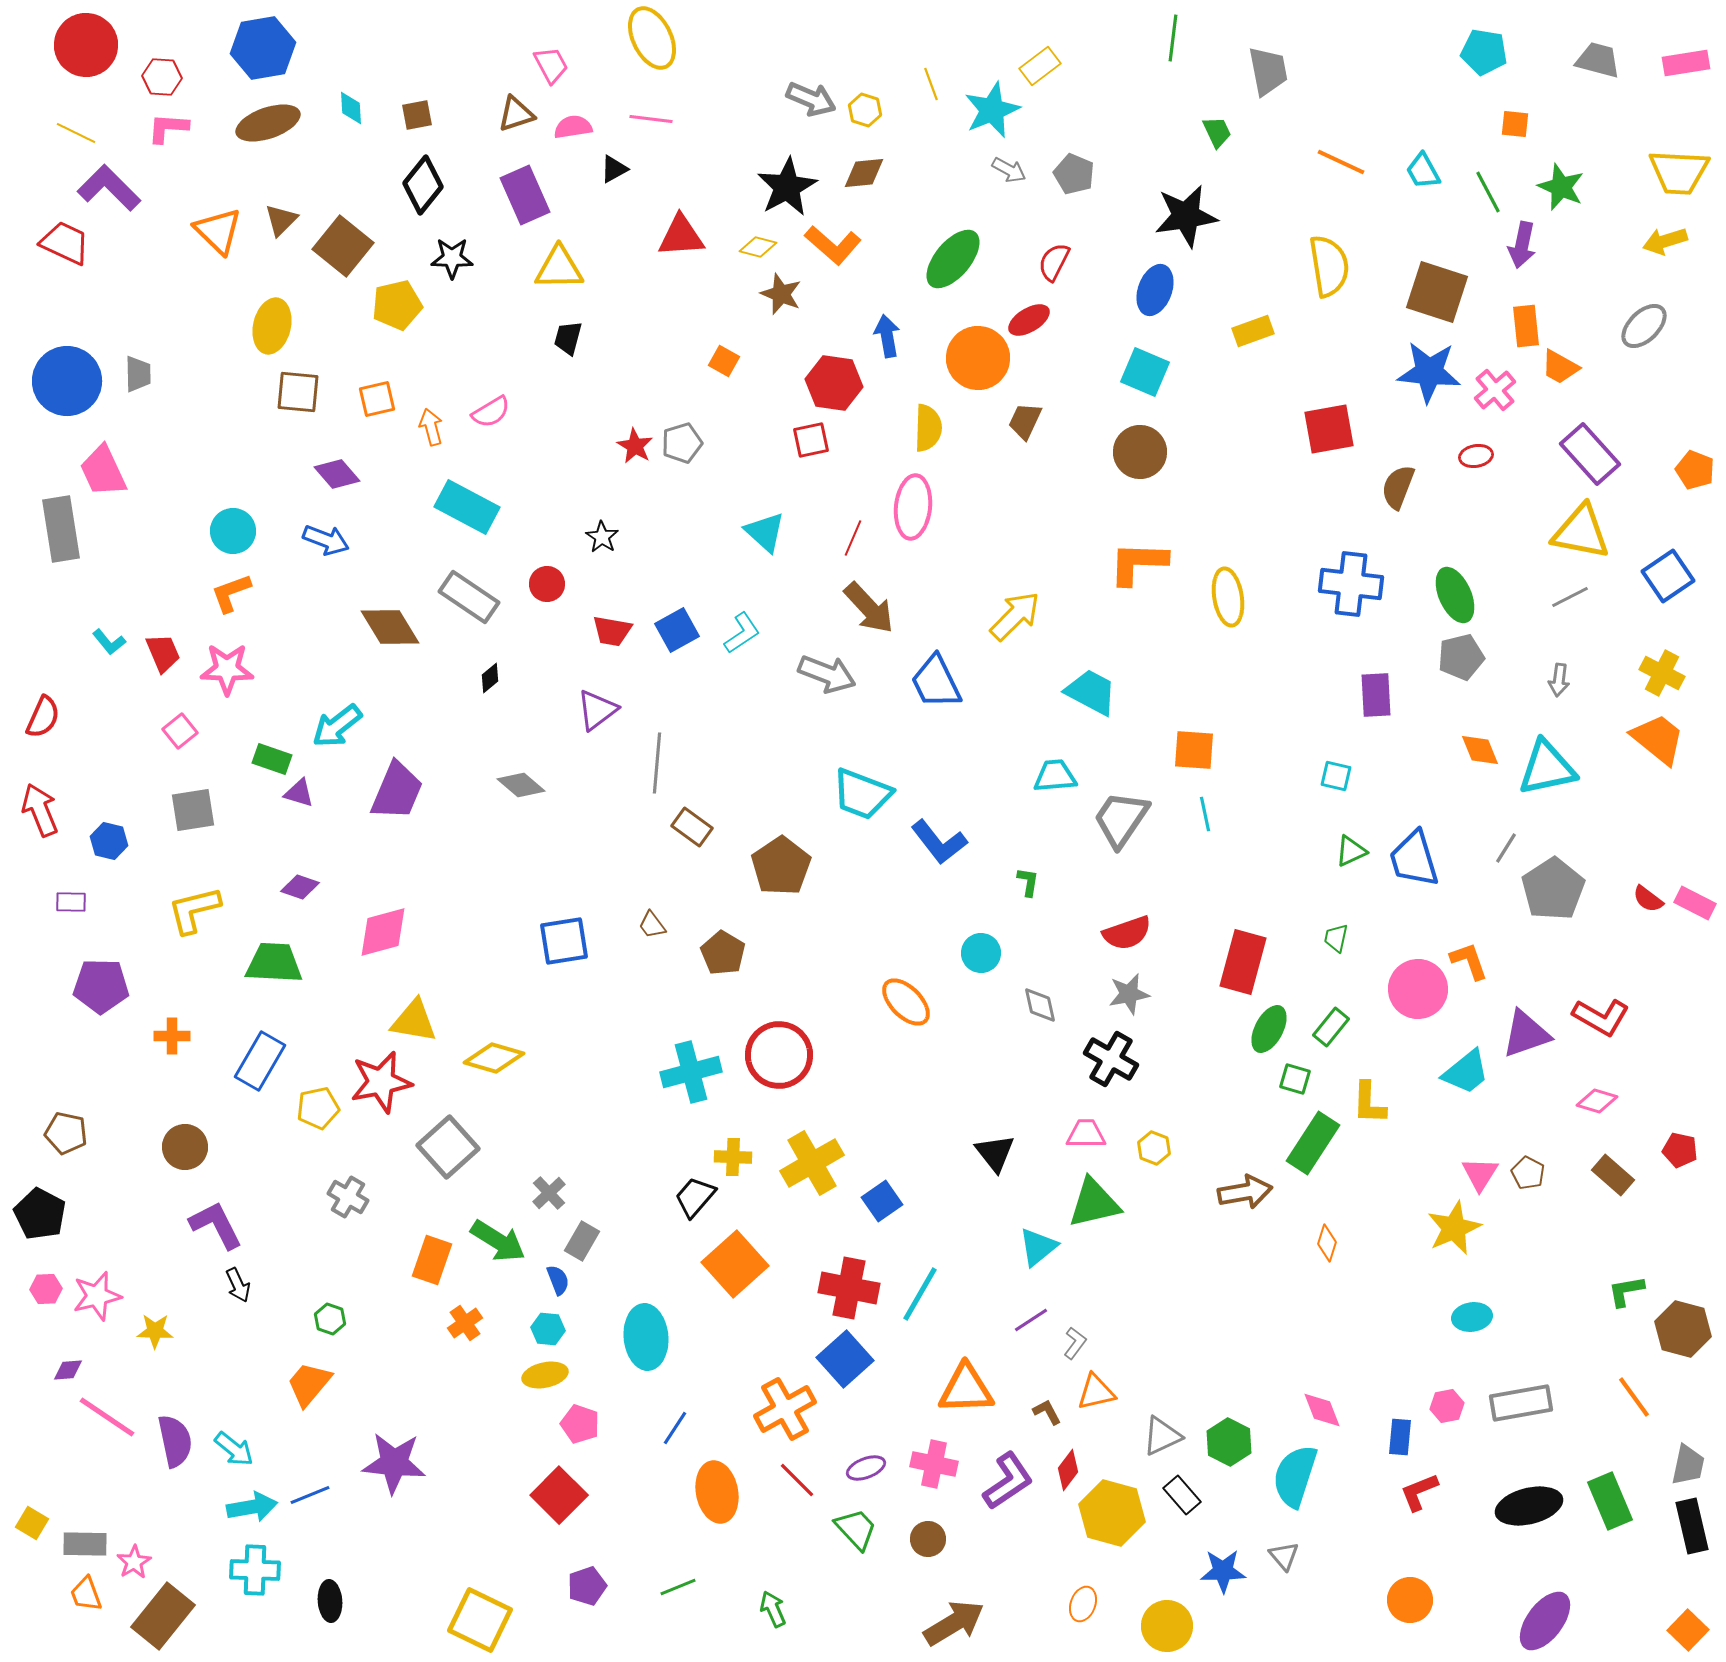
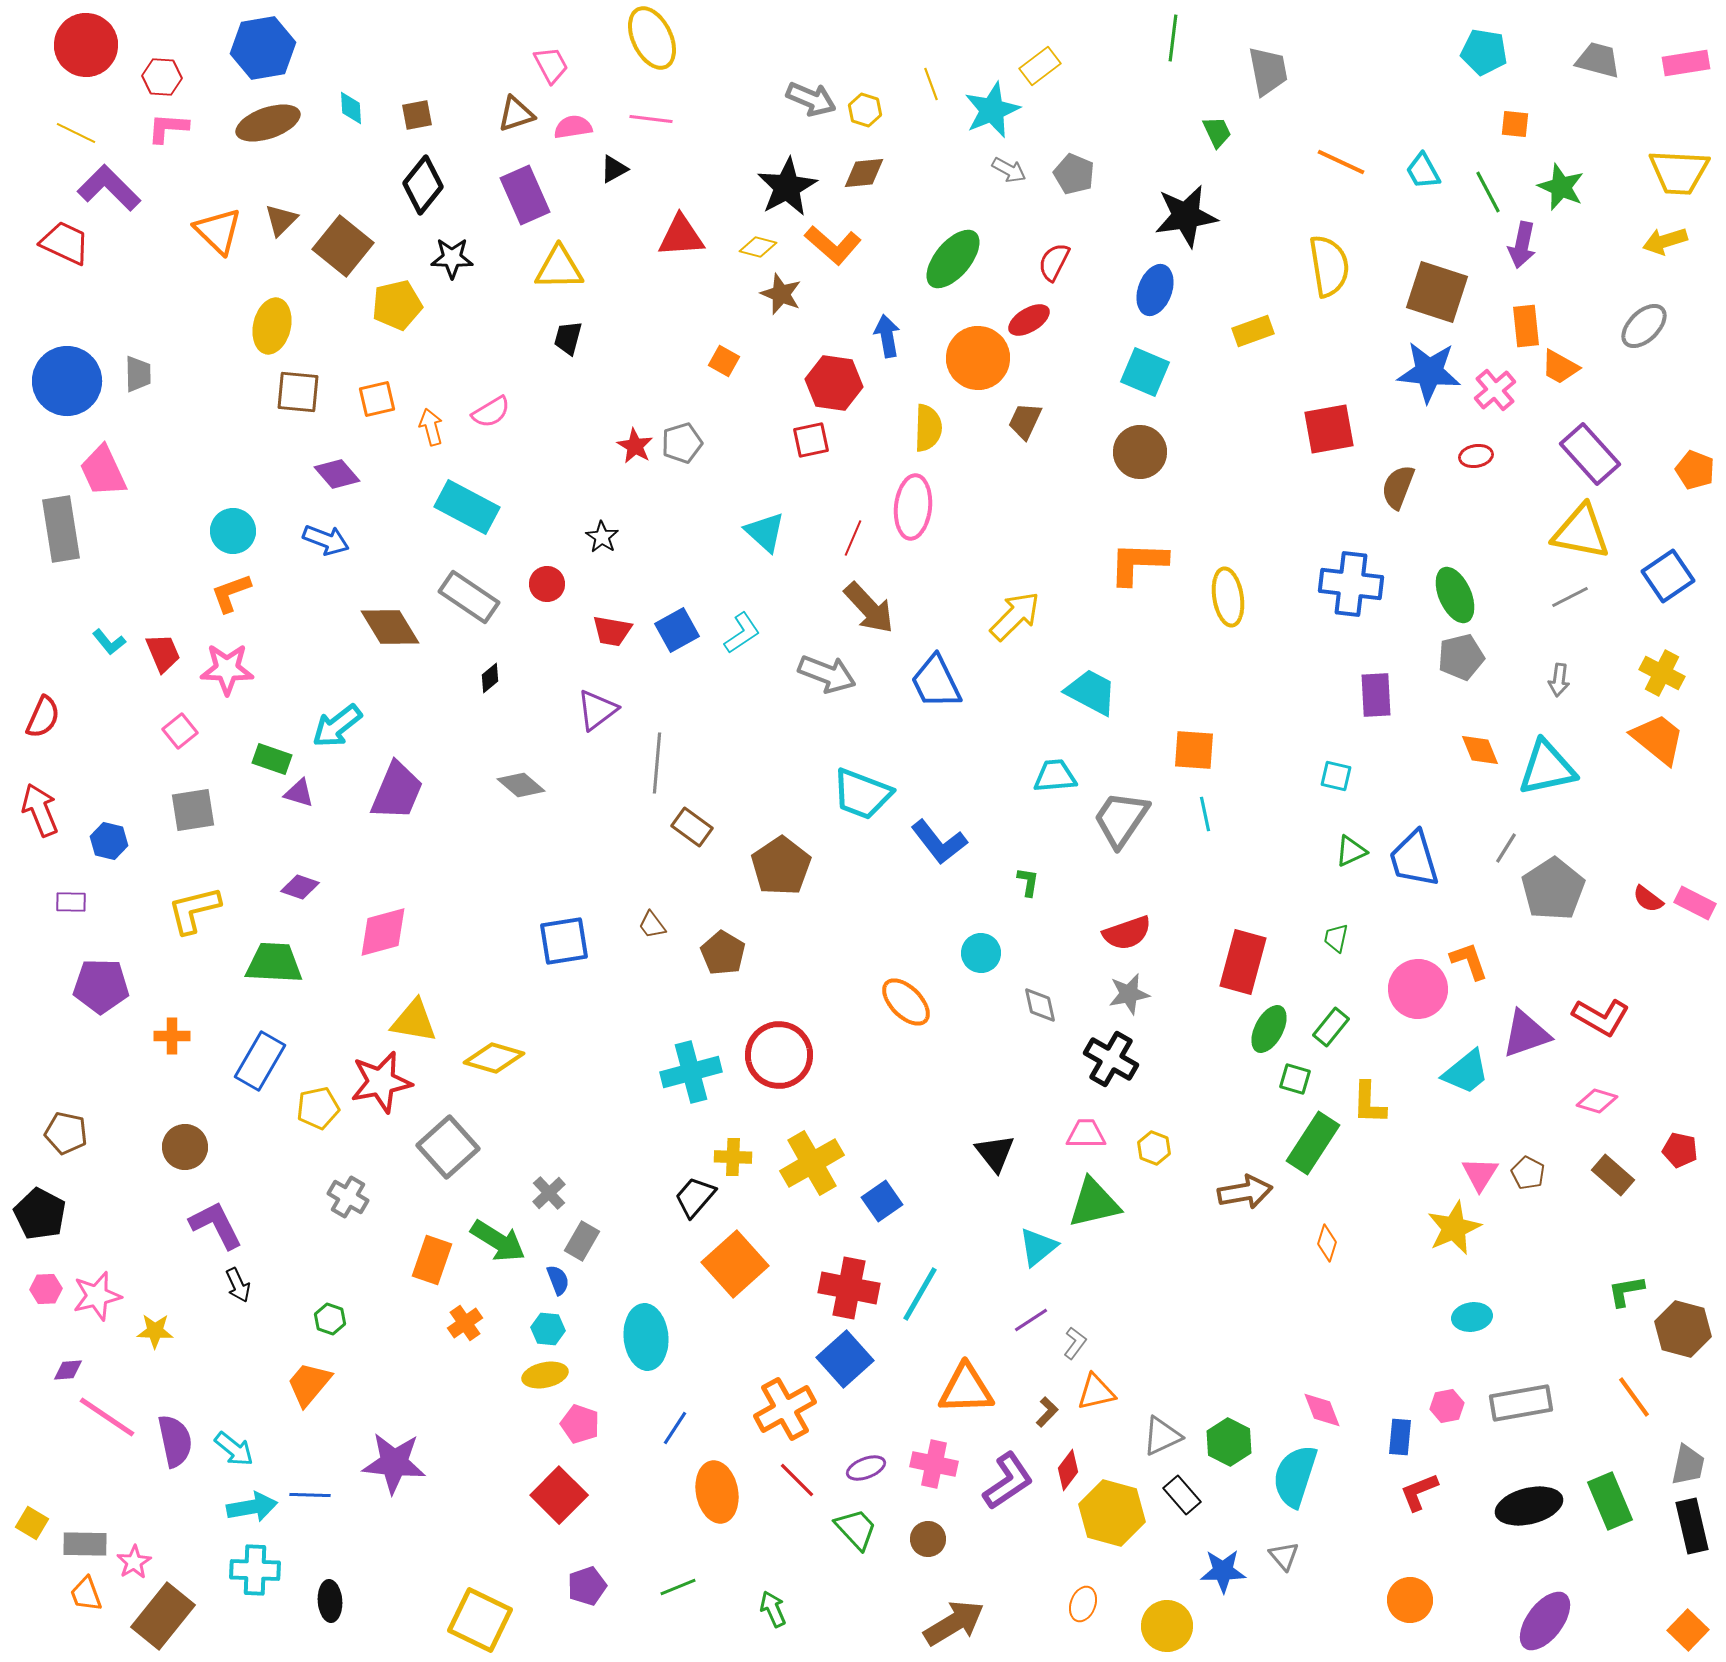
brown L-shape at (1047, 1412): rotated 72 degrees clockwise
blue line at (310, 1495): rotated 24 degrees clockwise
